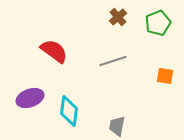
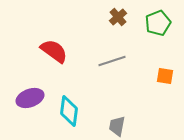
gray line: moved 1 px left
